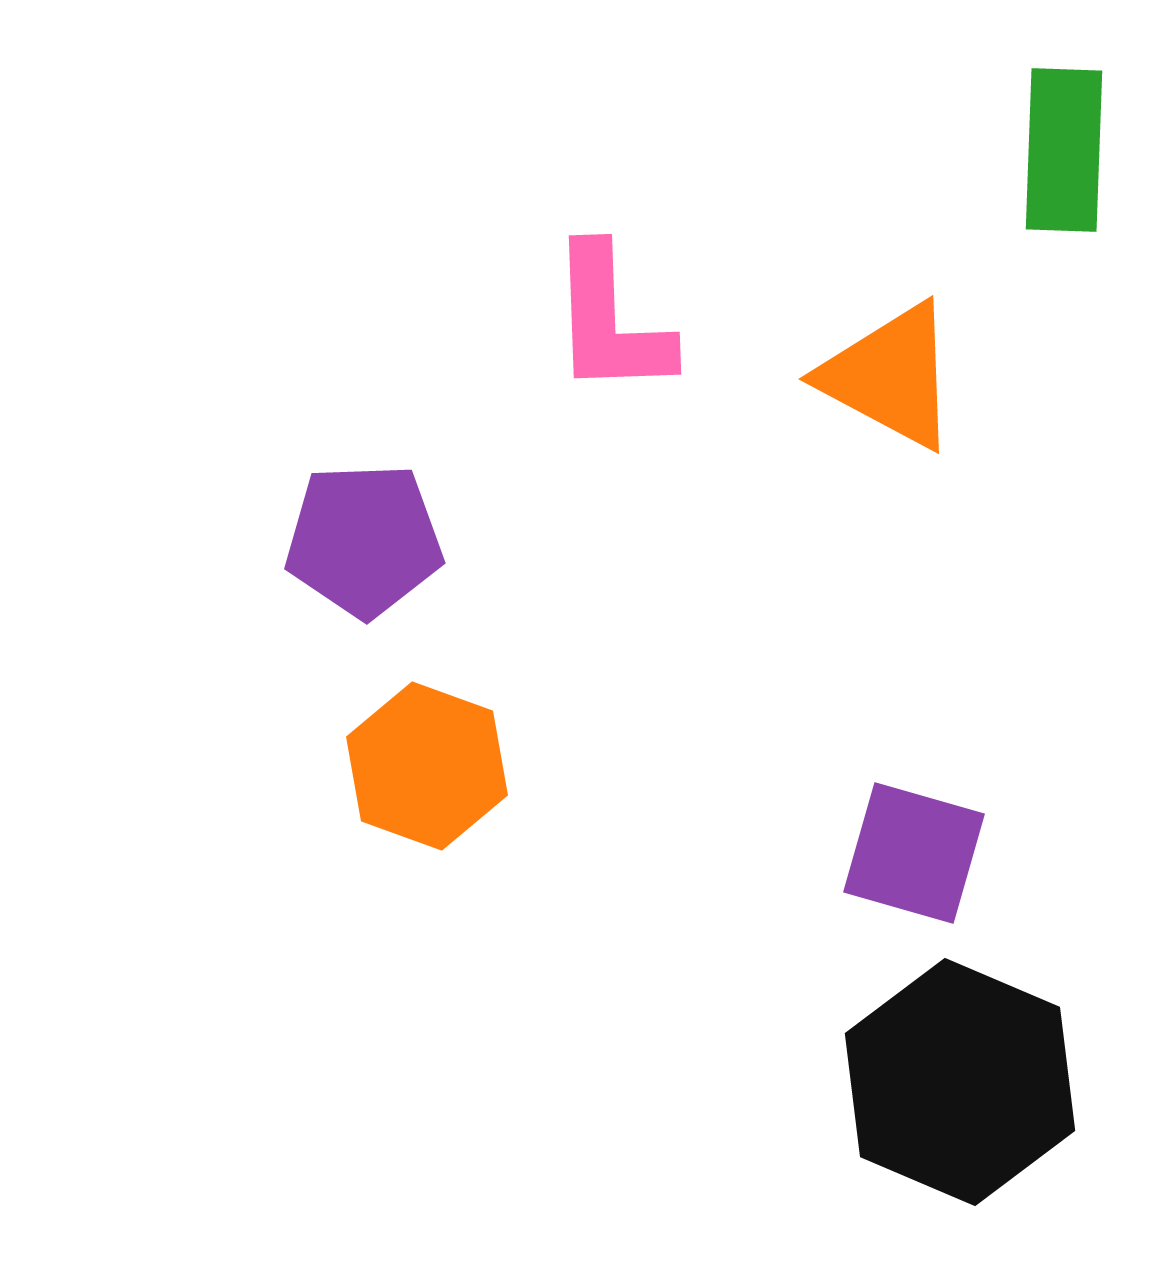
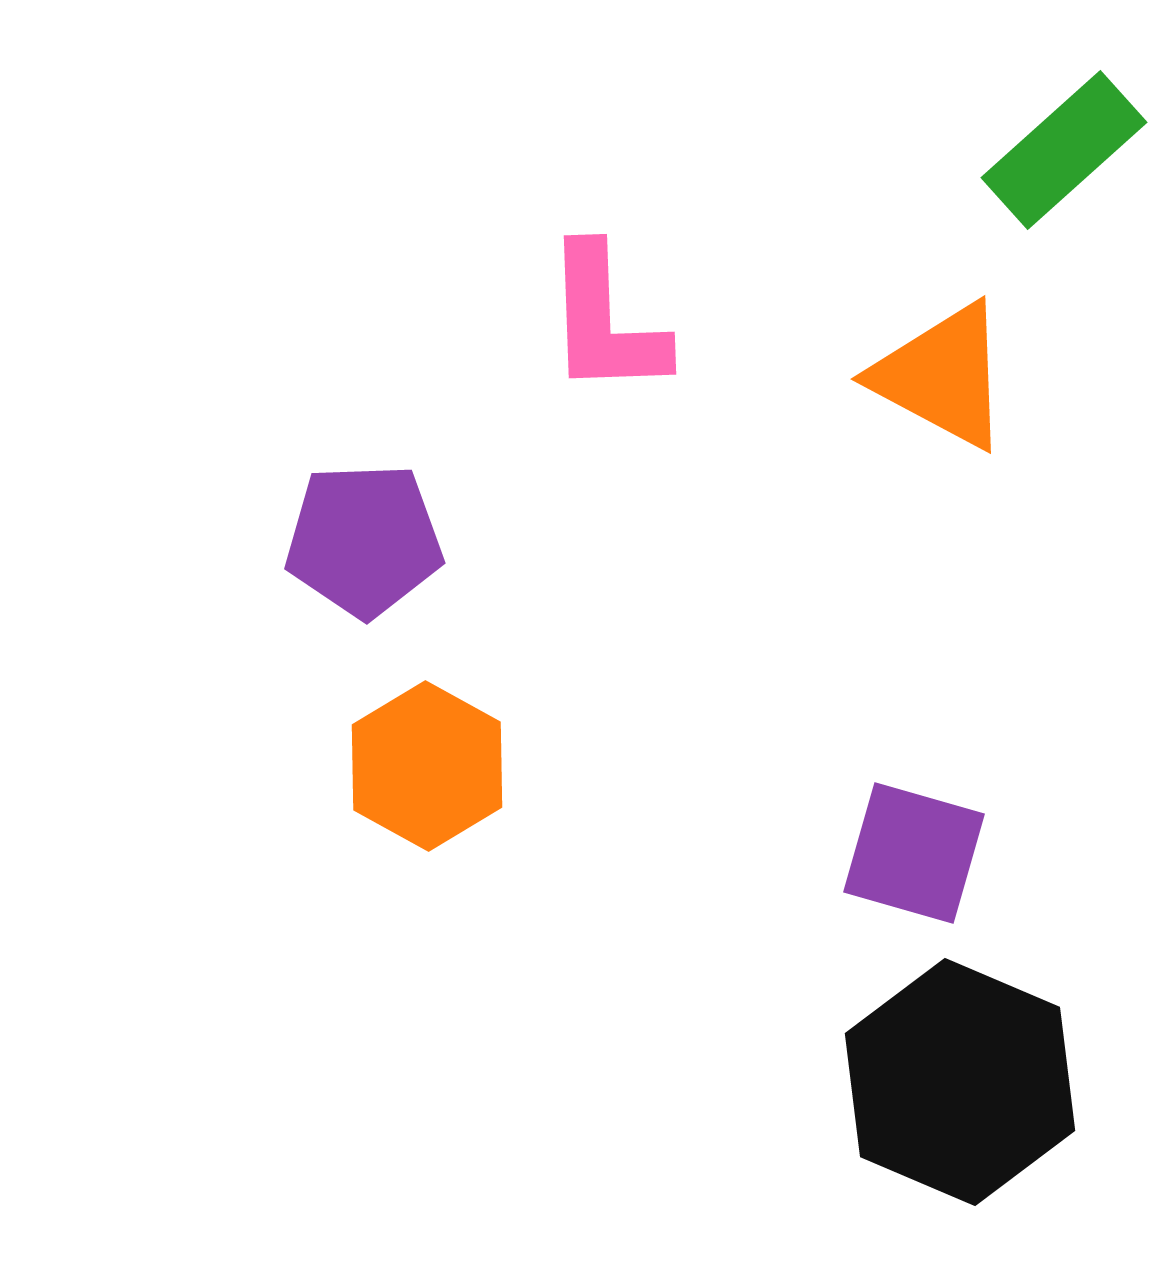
green rectangle: rotated 46 degrees clockwise
pink L-shape: moved 5 px left
orange triangle: moved 52 px right
orange hexagon: rotated 9 degrees clockwise
